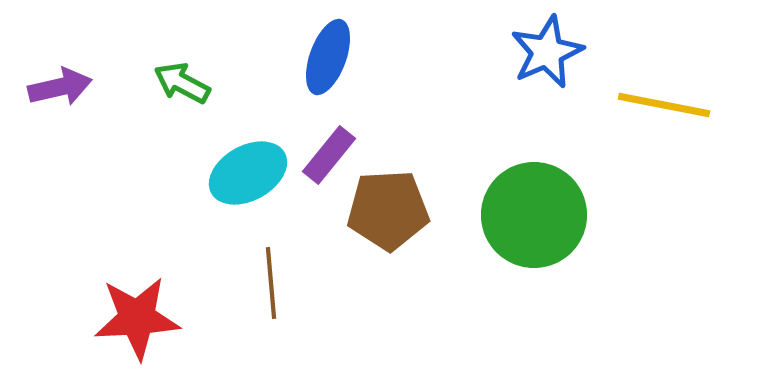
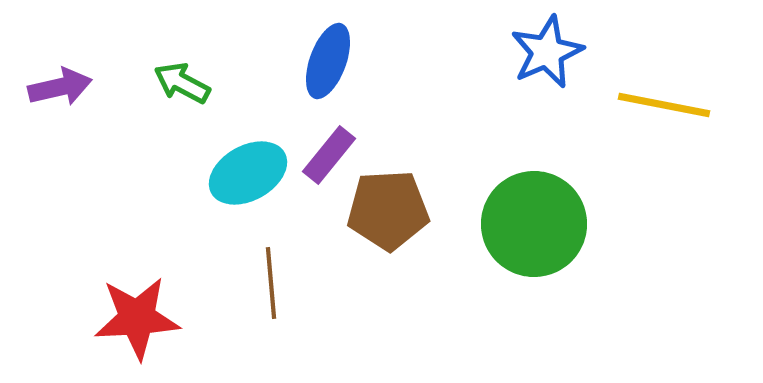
blue ellipse: moved 4 px down
green circle: moved 9 px down
